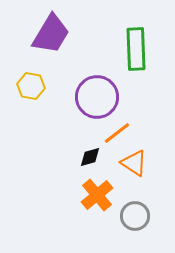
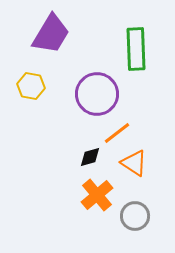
purple circle: moved 3 px up
